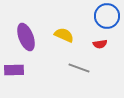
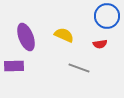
purple rectangle: moved 4 px up
